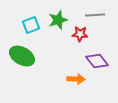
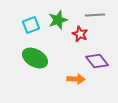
red star: rotated 21 degrees clockwise
green ellipse: moved 13 px right, 2 px down
